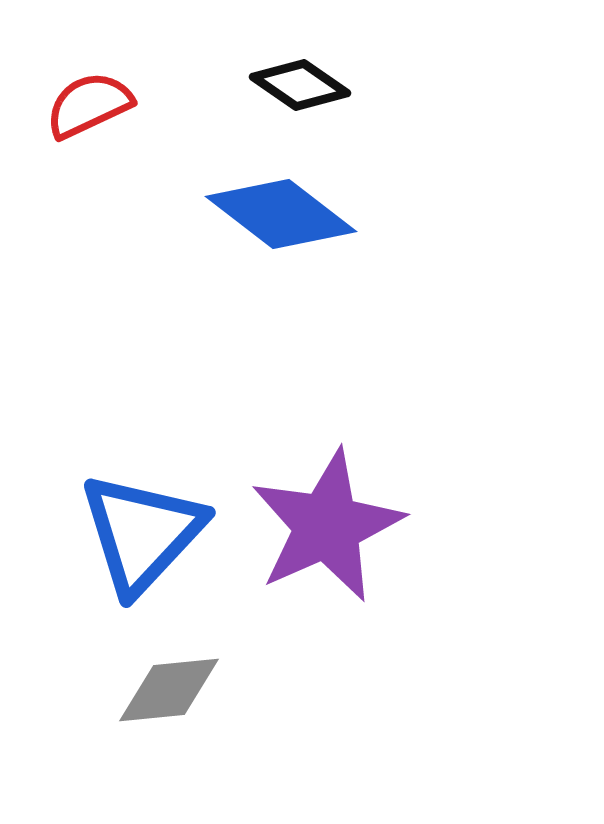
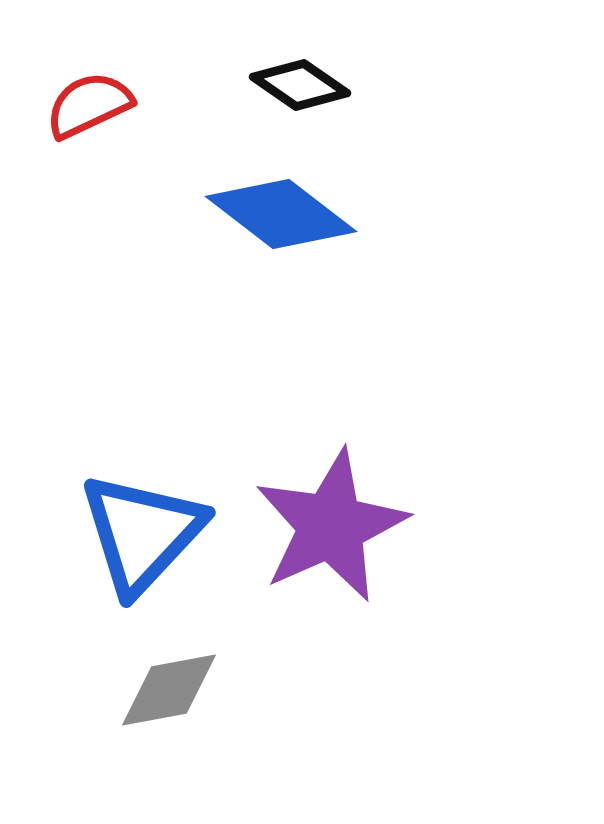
purple star: moved 4 px right
gray diamond: rotated 5 degrees counterclockwise
